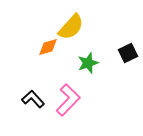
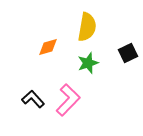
yellow semicircle: moved 16 px right; rotated 32 degrees counterclockwise
